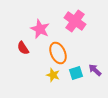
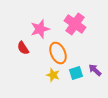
pink cross: moved 3 px down
pink star: rotated 30 degrees clockwise
